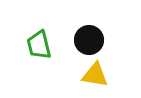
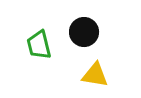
black circle: moved 5 px left, 8 px up
